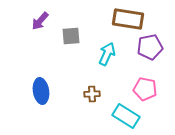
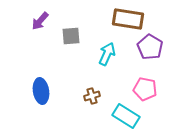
purple pentagon: rotated 30 degrees counterclockwise
brown cross: moved 2 px down; rotated 14 degrees counterclockwise
